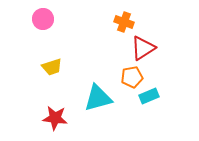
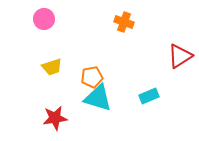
pink circle: moved 1 px right
red triangle: moved 37 px right, 8 px down
orange pentagon: moved 40 px left
cyan triangle: rotated 32 degrees clockwise
red star: rotated 15 degrees counterclockwise
